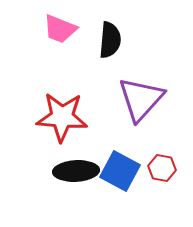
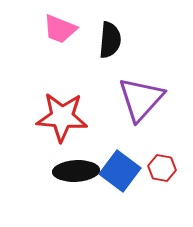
blue square: rotated 9 degrees clockwise
